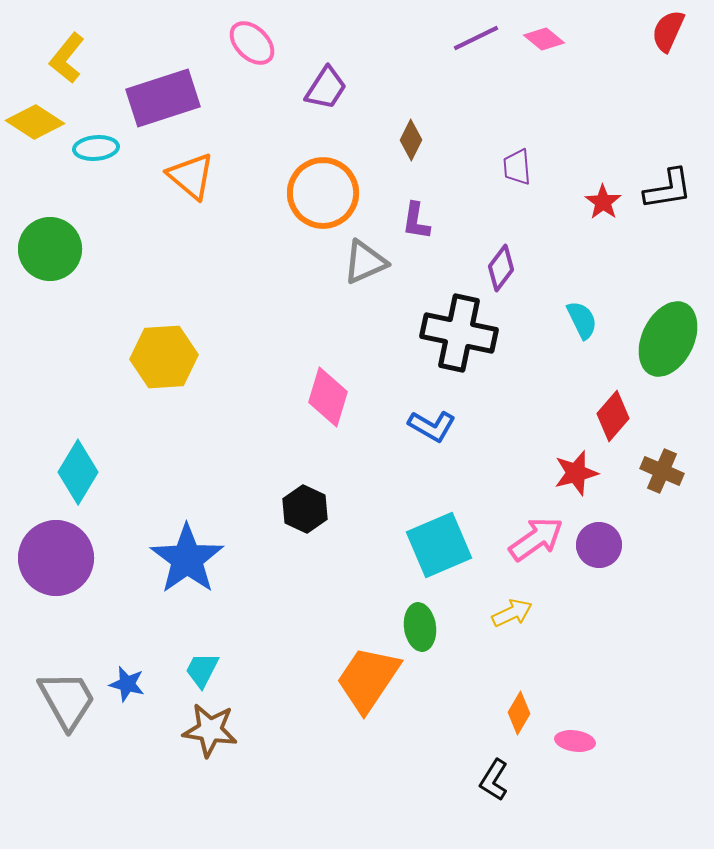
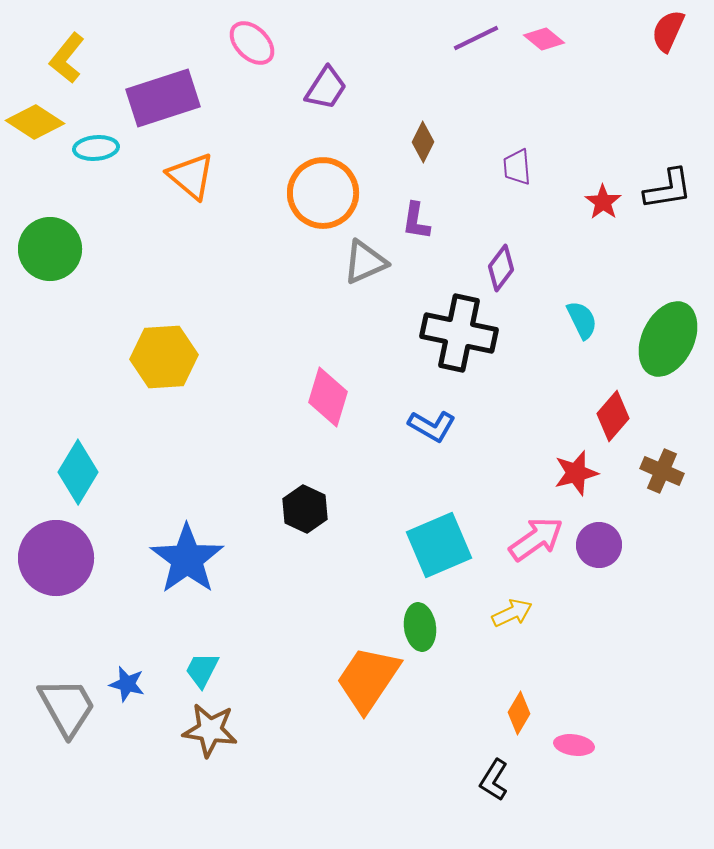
brown diamond at (411, 140): moved 12 px right, 2 px down
gray trapezoid at (67, 700): moved 7 px down
pink ellipse at (575, 741): moved 1 px left, 4 px down
